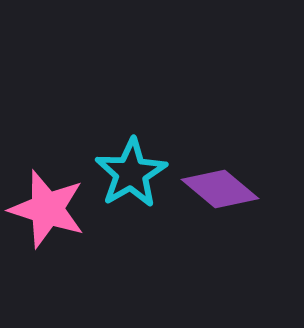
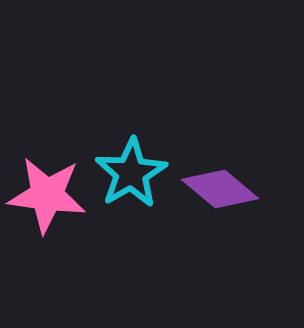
pink star: moved 14 px up; rotated 10 degrees counterclockwise
